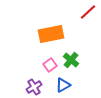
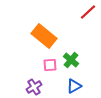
orange rectangle: moved 7 px left, 2 px down; rotated 50 degrees clockwise
pink square: rotated 32 degrees clockwise
blue triangle: moved 11 px right, 1 px down
